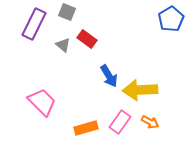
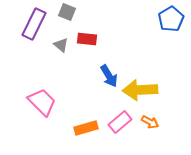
red rectangle: rotated 30 degrees counterclockwise
gray triangle: moved 2 px left
pink rectangle: rotated 15 degrees clockwise
